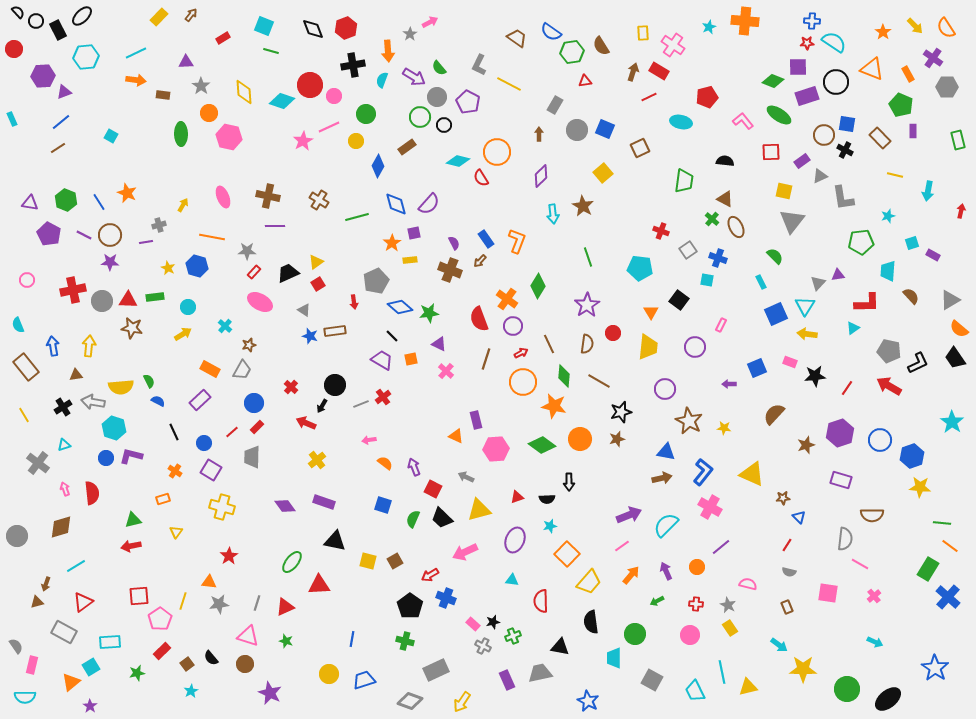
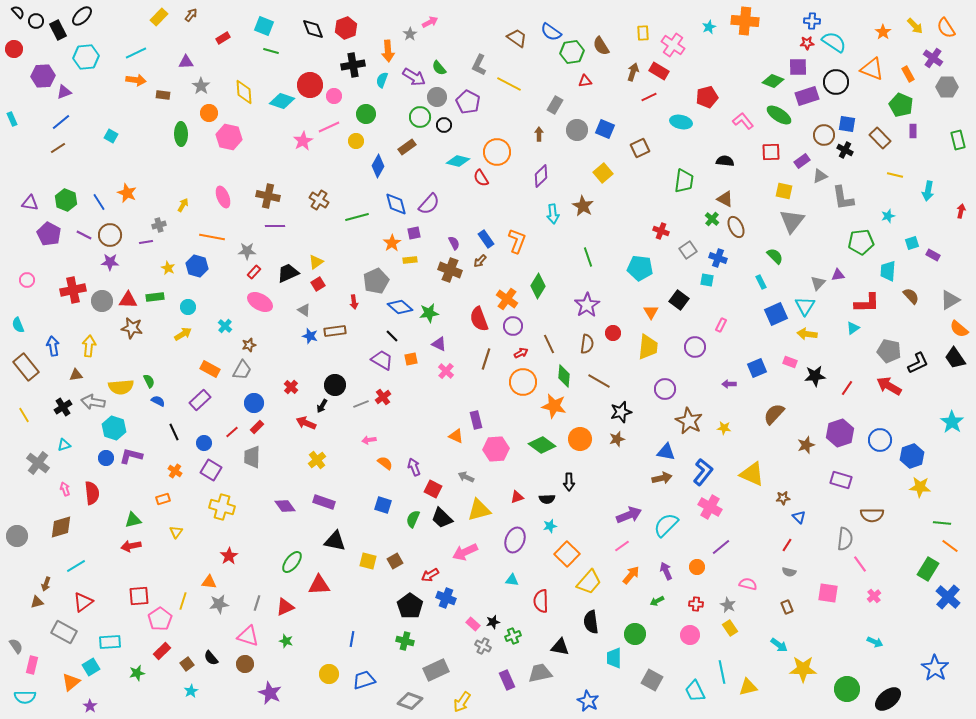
pink line at (860, 564): rotated 24 degrees clockwise
